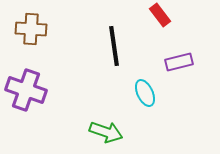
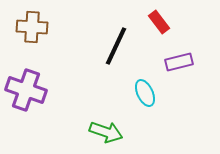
red rectangle: moved 1 px left, 7 px down
brown cross: moved 1 px right, 2 px up
black line: moved 2 px right; rotated 33 degrees clockwise
